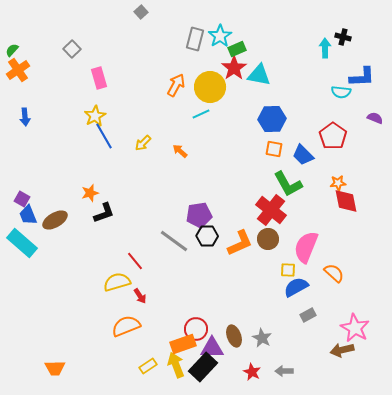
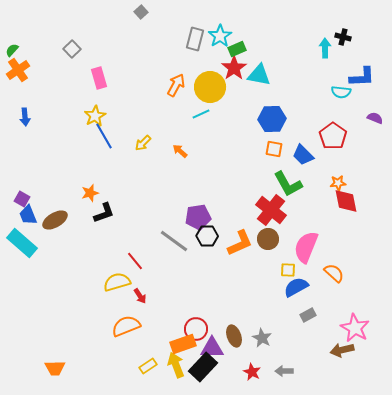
purple pentagon at (199, 215): moved 1 px left, 2 px down
